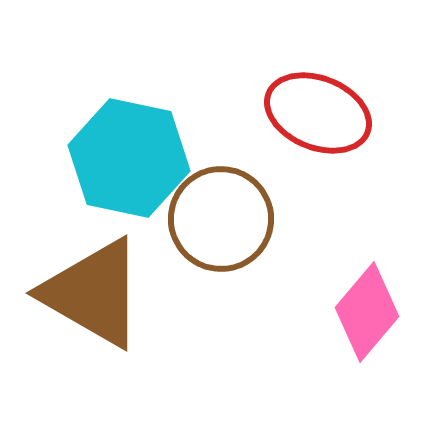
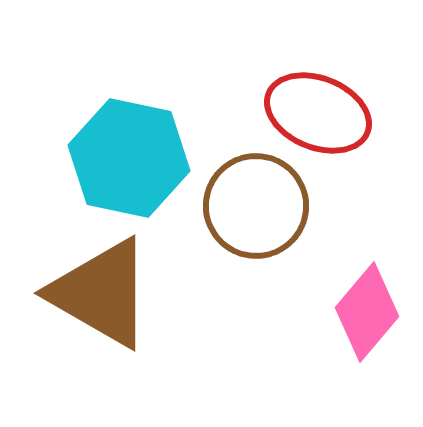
brown circle: moved 35 px right, 13 px up
brown triangle: moved 8 px right
